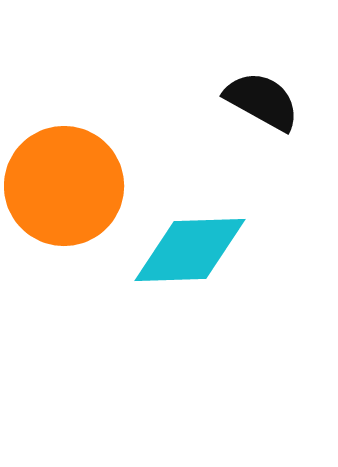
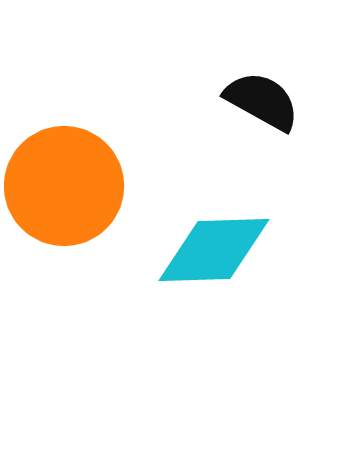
cyan diamond: moved 24 px right
